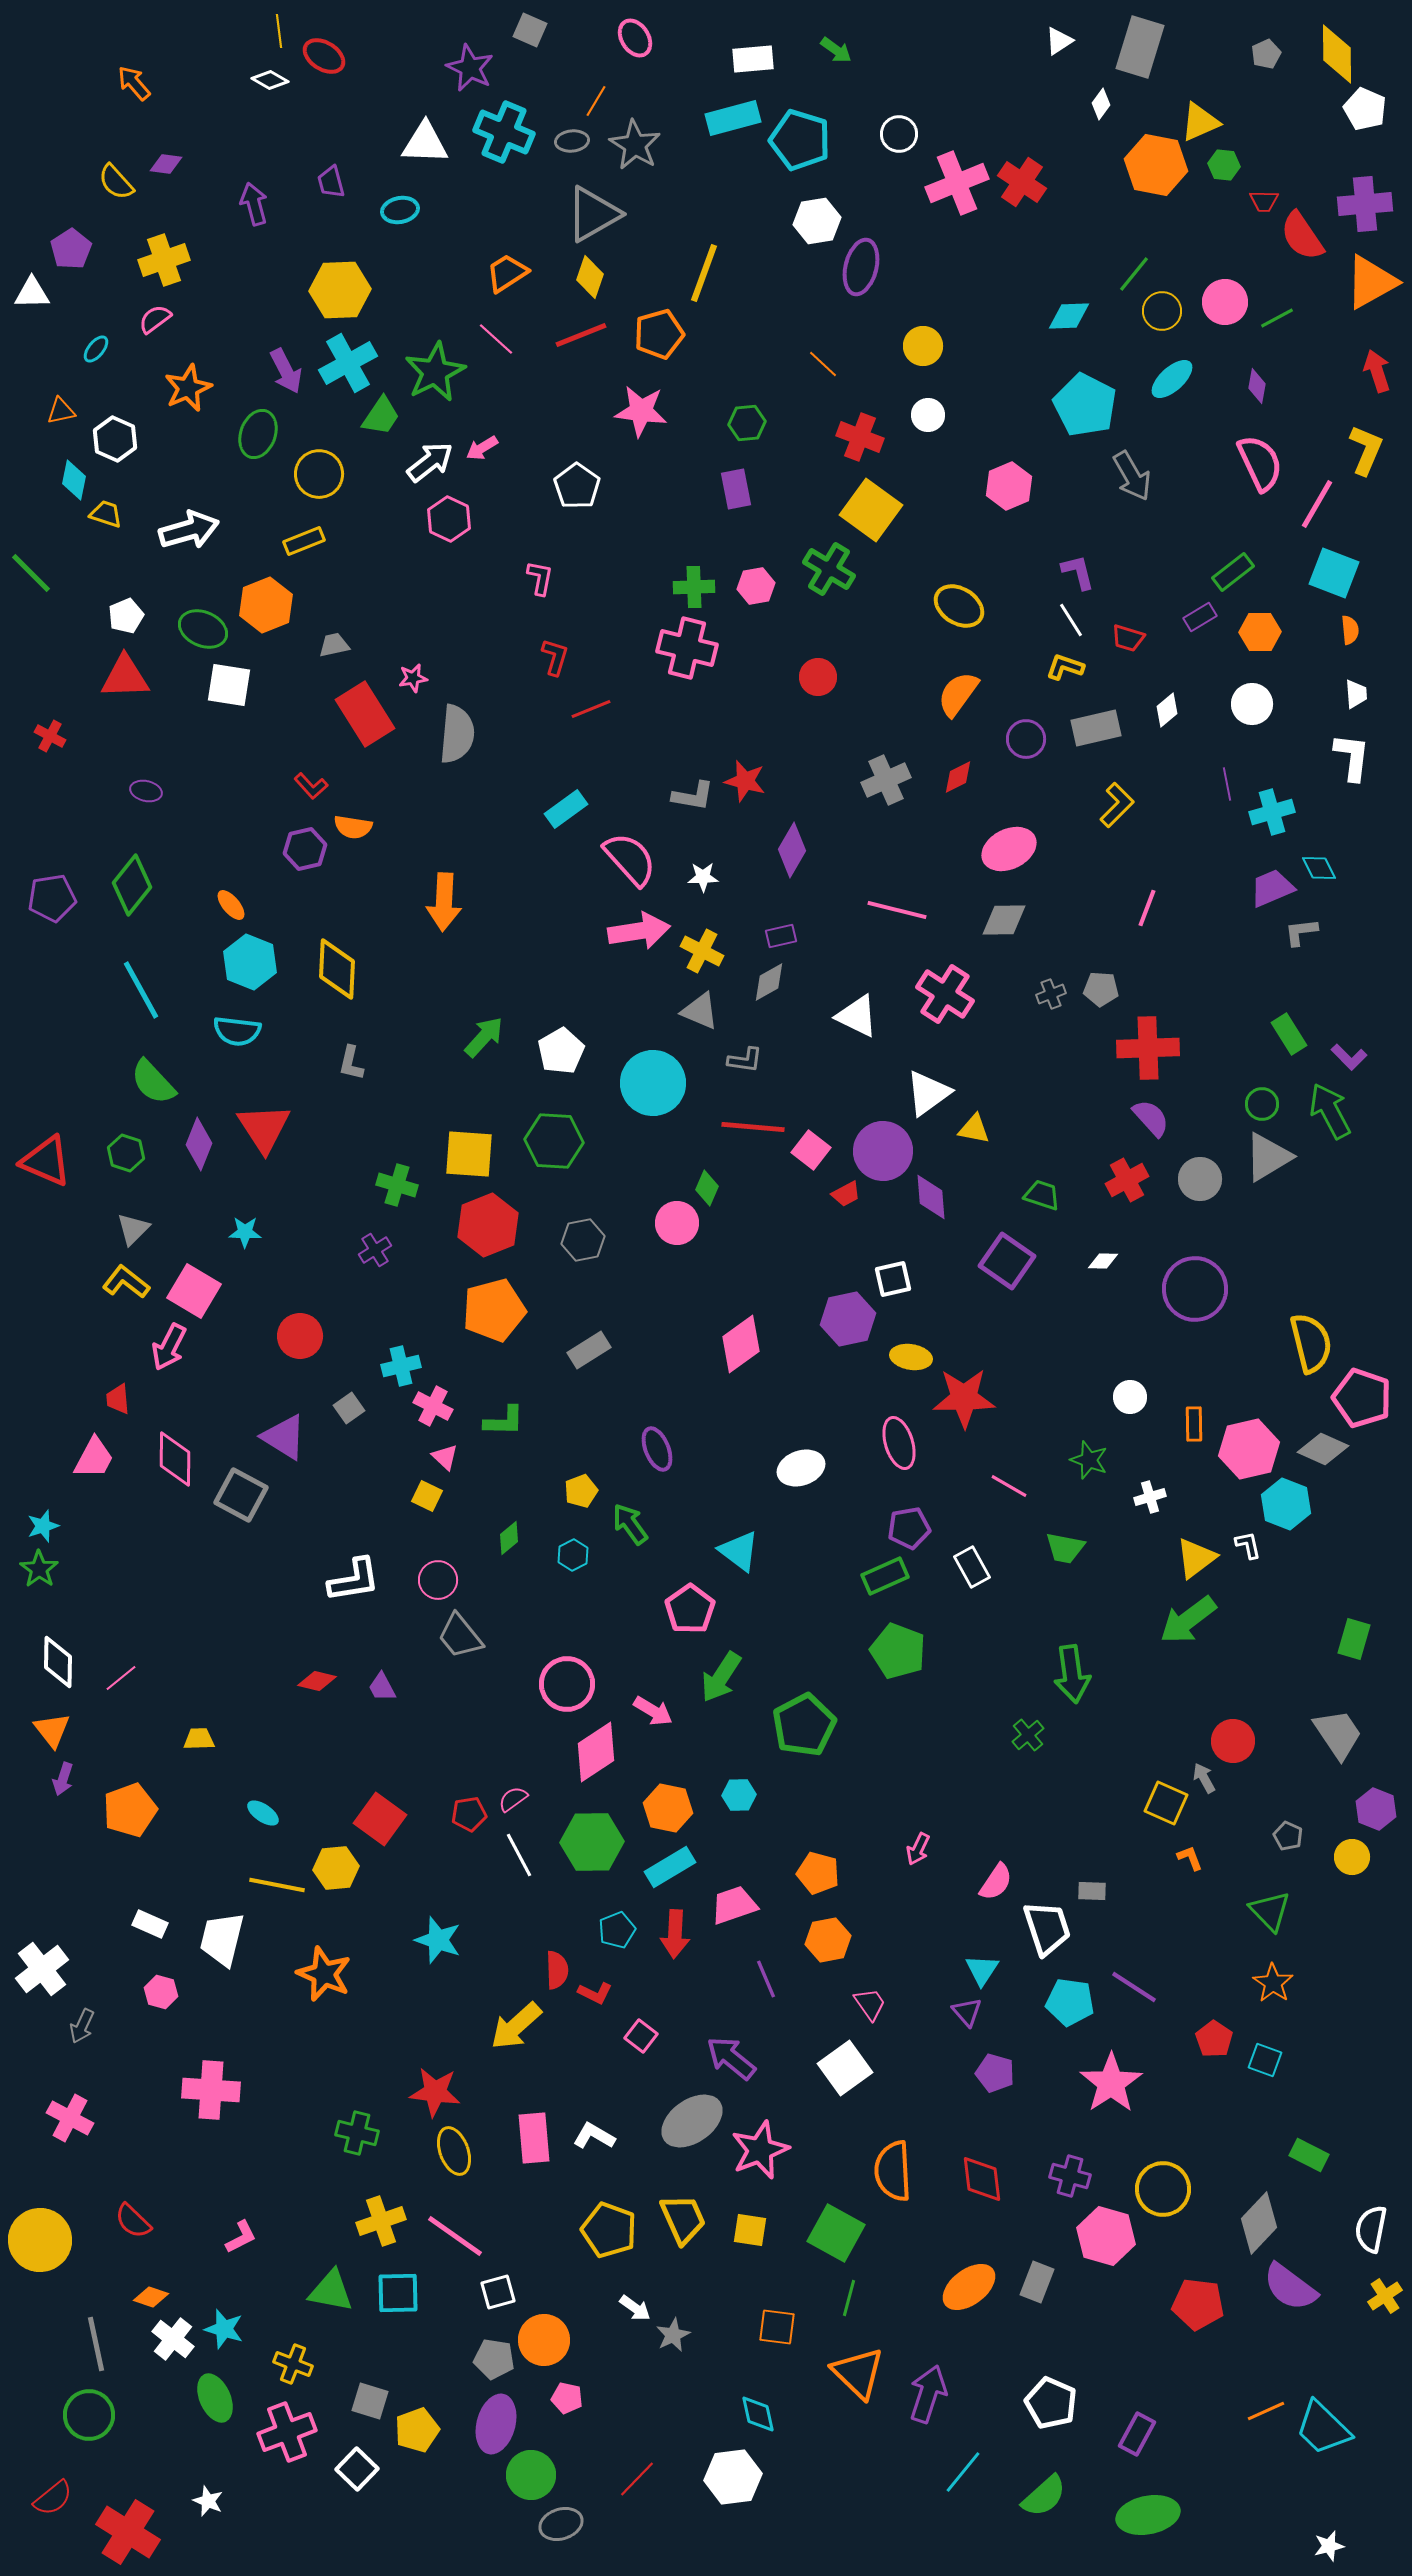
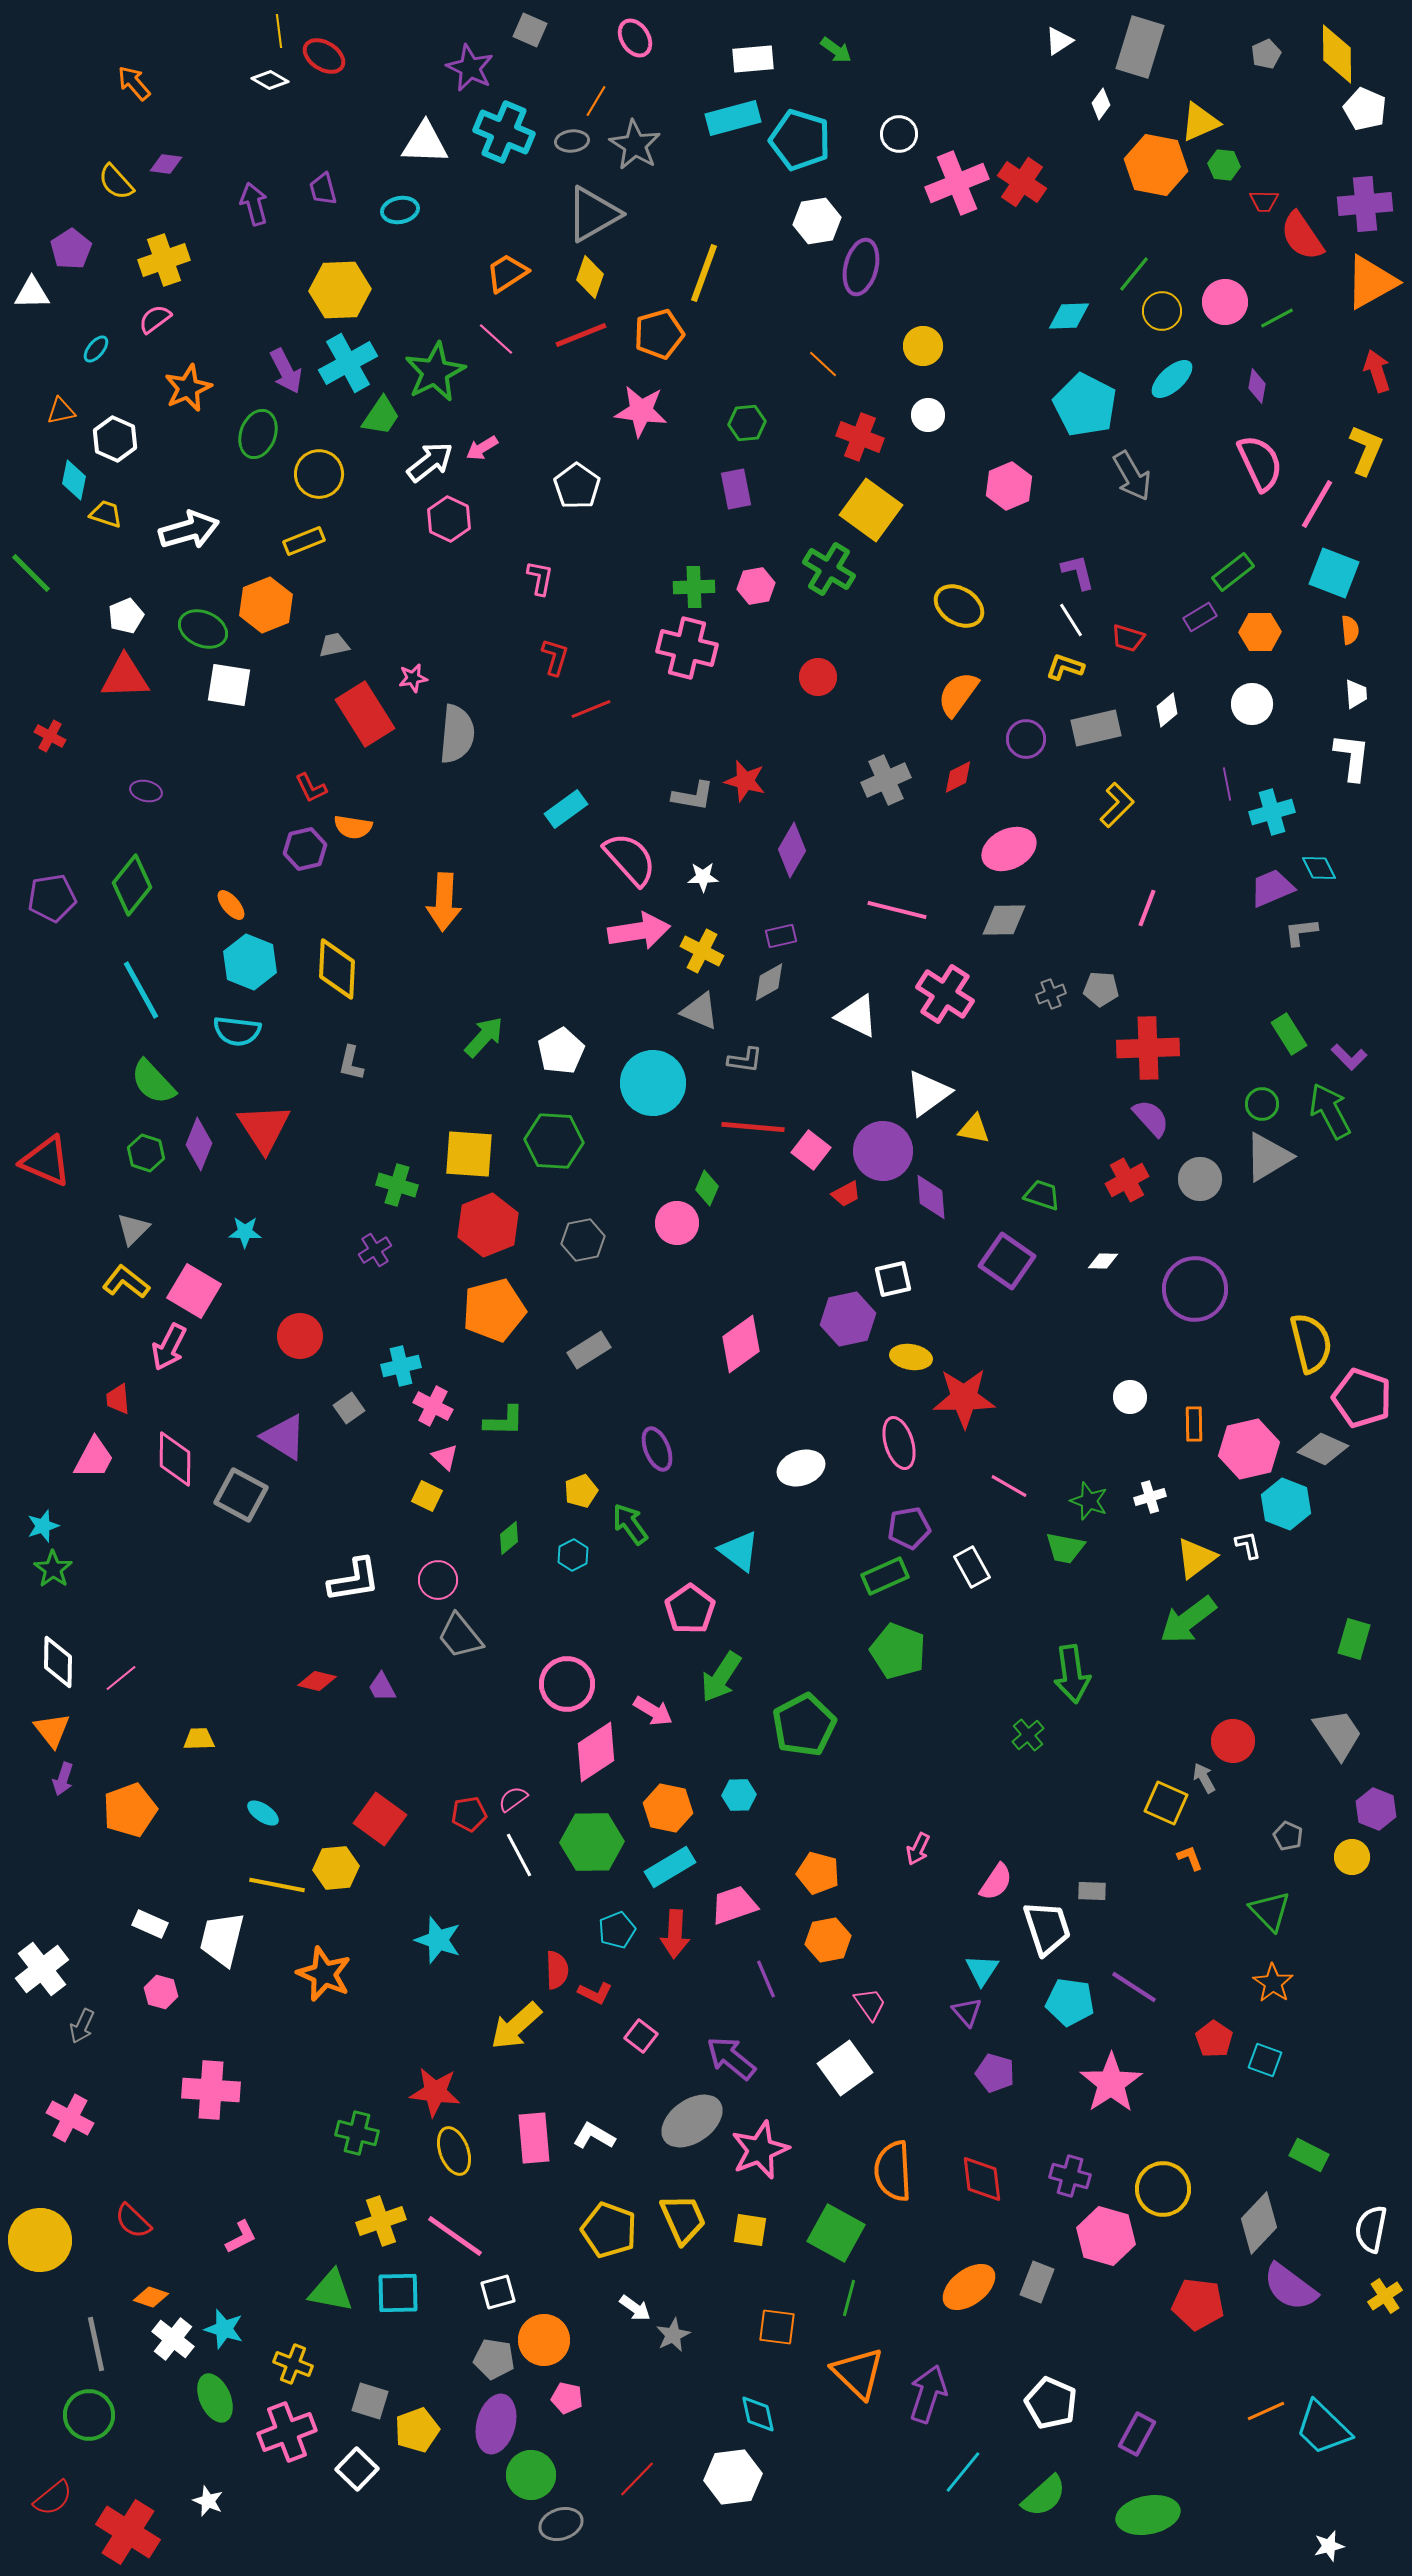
purple trapezoid at (331, 182): moved 8 px left, 7 px down
red L-shape at (311, 786): moved 2 px down; rotated 16 degrees clockwise
green hexagon at (126, 1153): moved 20 px right
green star at (1089, 1460): moved 41 px down
green star at (39, 1569): moved 14 px right
